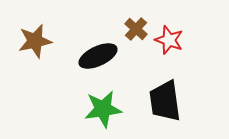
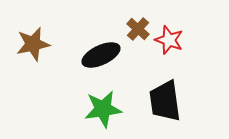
brown cross: moved 2 px right
brown star: moved 2 px left, 3 px down
black ellipse: moved 3 px right, 1 px up
